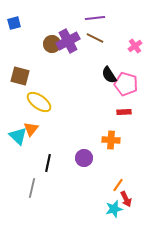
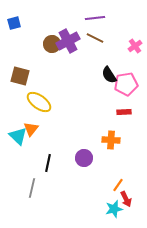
pink pentagon: rotated 25 degrees counterclockwise
